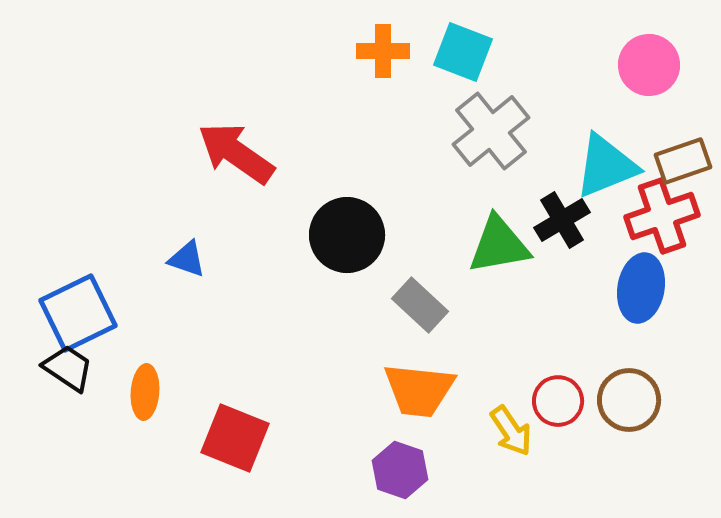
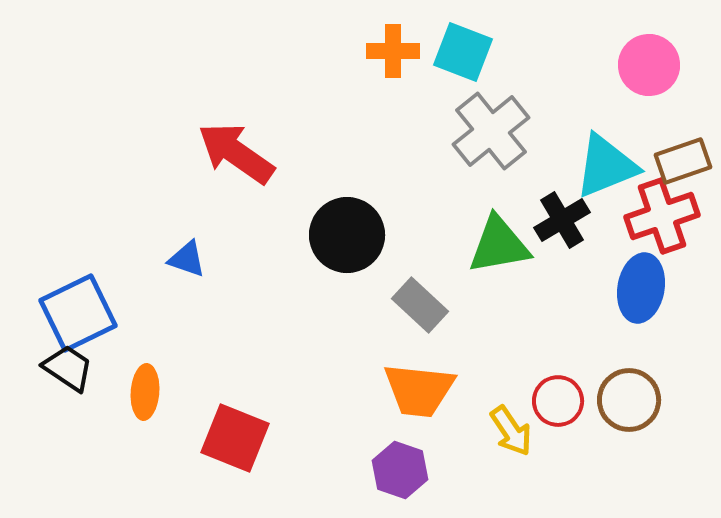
orange cross: moved 10 px right
